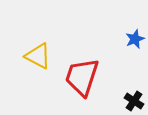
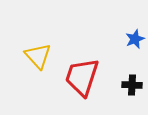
yellow triangle: rotated 20 degrees clockwise
black cross: moved 2 px left, 16 px up; rotated 30 degrees counterclockwise
